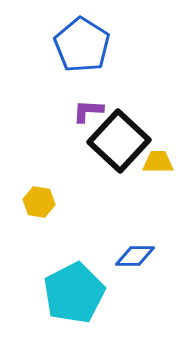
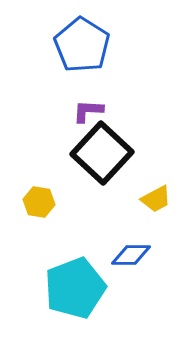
black square: moved 17 px left, 12 px down
yellow trapezoid: moved 2 px left, 37 px down; rotated 152 degrees clockwise
blue diamond: moved 4 px left, 1 px up
cyan pentagon: moved 1 px right, 5 px up; rotated 6 degrees clockwise
